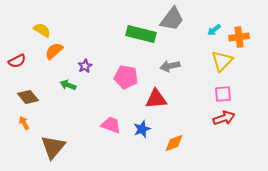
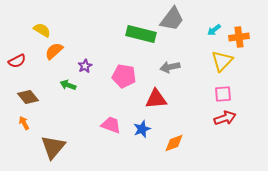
gray arrow: moved 1 px down
pink pentagon: moved 2 px left, 1 px up
red arrow: moved 1 px right
